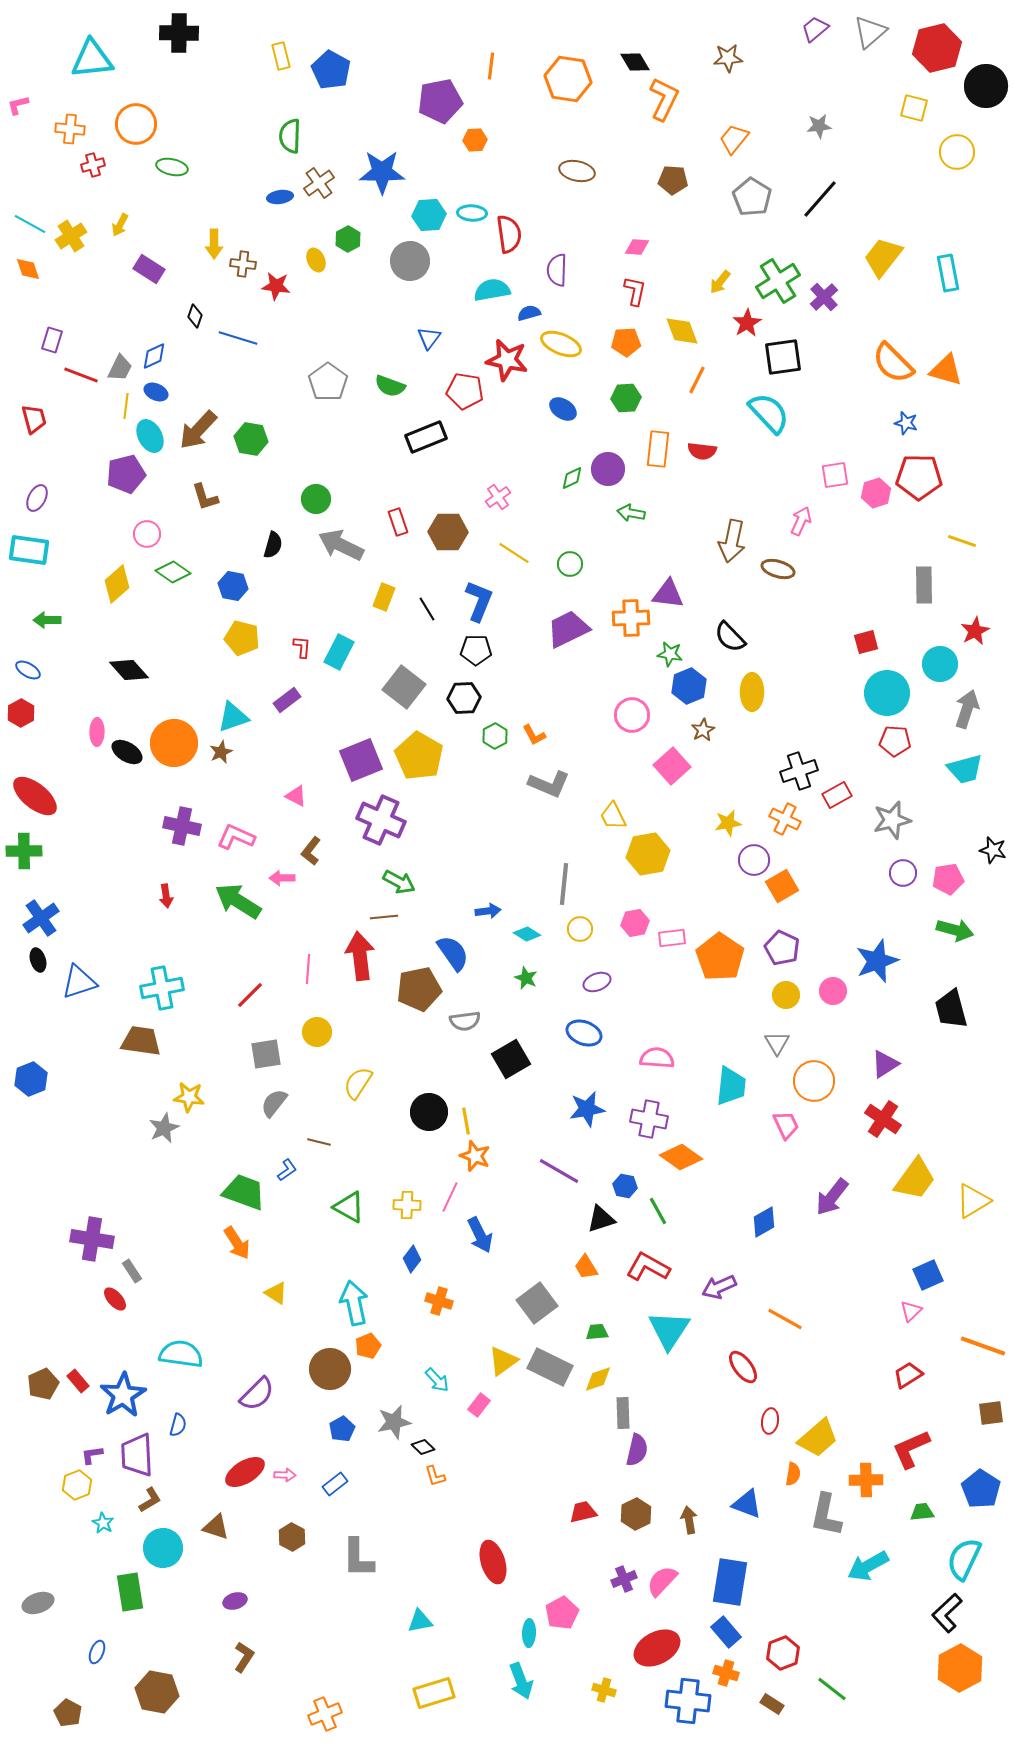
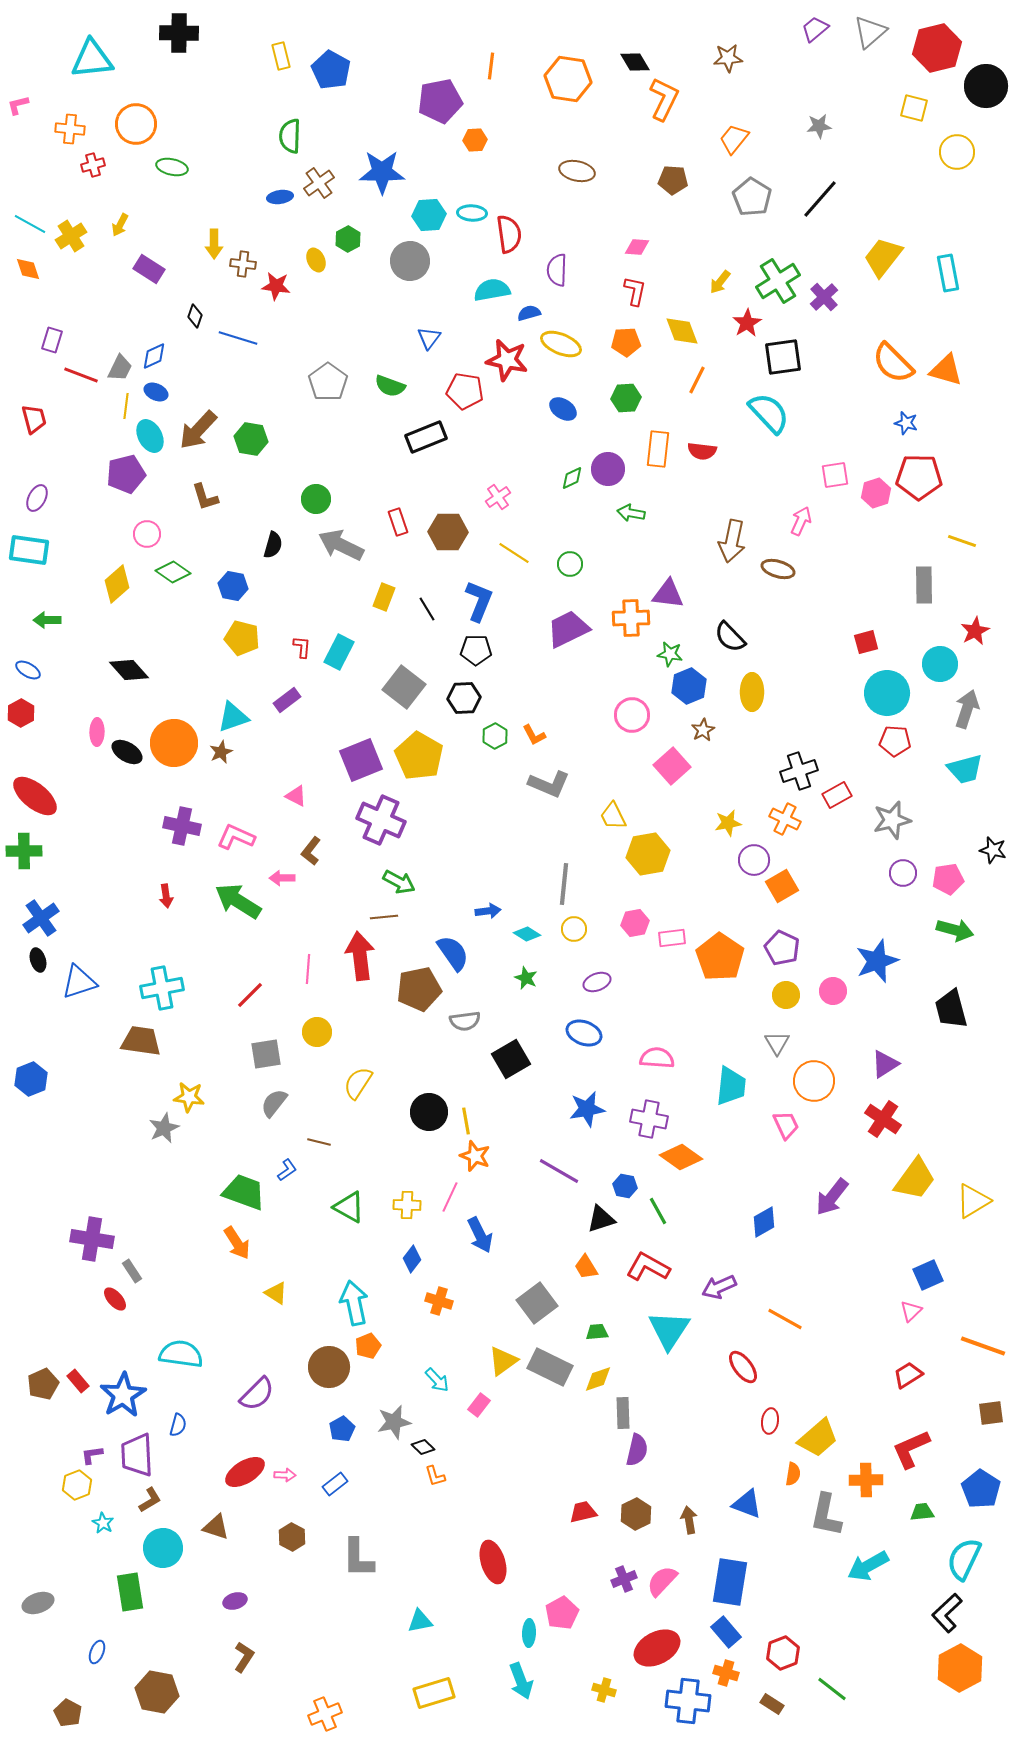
yellow circle at (580, 929): moved 6 px left
brown circle at (330, 1369): moved 1 px left, 2 px up
